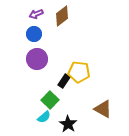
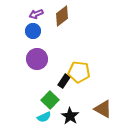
blue circle: moved 1 px left, 3 px up
cyan semicircle: rotated 16 degrees clockwise
black star: moved 2 px right, 8 px up
